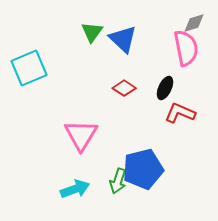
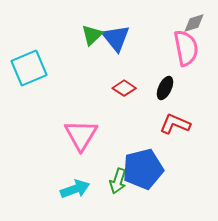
green triangle: moved 3 px down; rotated 10 degrees clockwise
blue triangle: moved 7 px left, 1 px up; rotated 8 degrees clockwise
red L-shape: moved 5 px left, 11 px down
